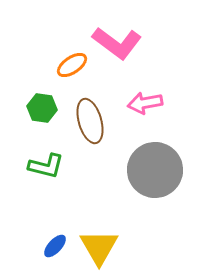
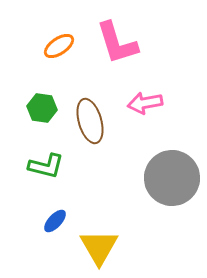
pink L-shape: rotated 36 degrees clockwise
orange ellipse: moved 13 px left, 19 px up
gray circle: moved 17 px right, 8 px down
blue ellipse: moved 25 px up
